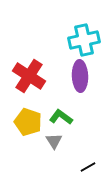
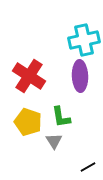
green L-shape: rotated 135 degrees counterclockwise
